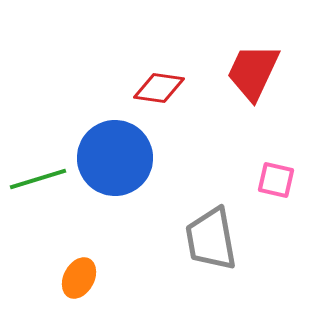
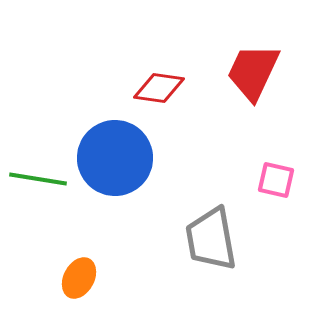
green line: rotated 26 degrees clockwise
